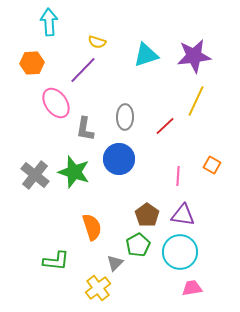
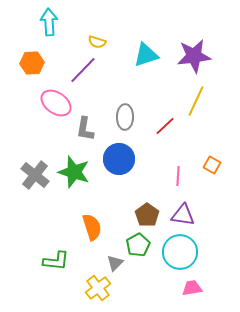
pink ellipse: rotated 20 degrees counterclockwise
